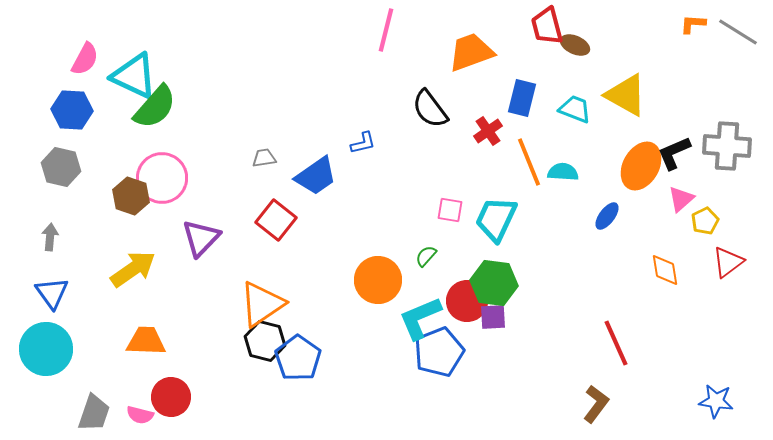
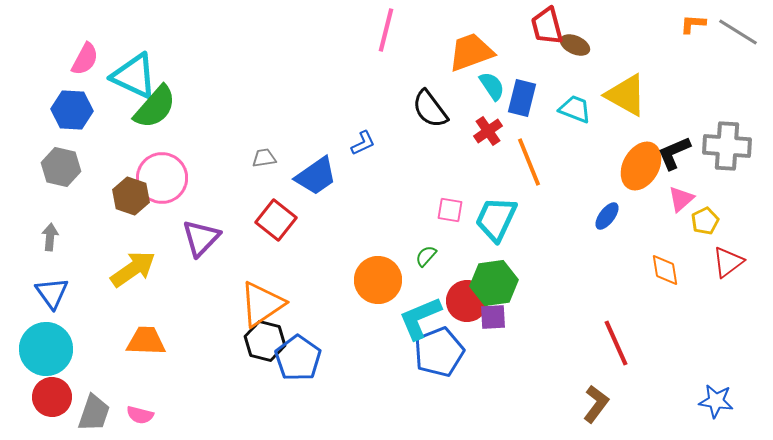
blue L-shape at (363, 143): rotated 12 degrees counterclockwise
cyan semicircle at (563, 172): moved 71 px left, 86 px up; rotated 52 degrees clockwise
green hexagon at (494, 283): rotated 15 degrees counterclockwise
red circle at (171, 397): moved 119 px left
